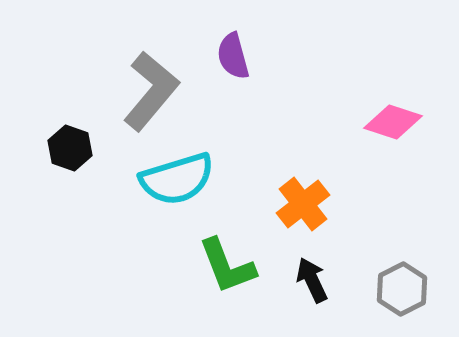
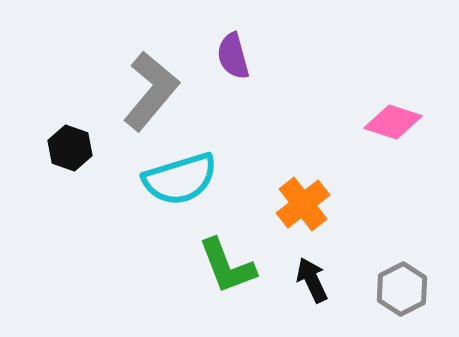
cyan semicircle: moved 3 px right
